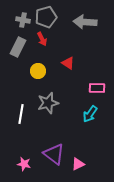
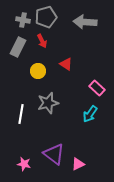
red arrow: moved 2 px down
red triangle: moved 2 px left, 1 px down
pink rectangle: rotated 42 degrees clockwise
